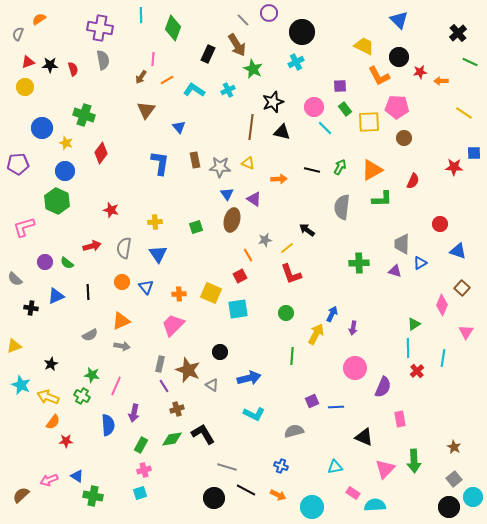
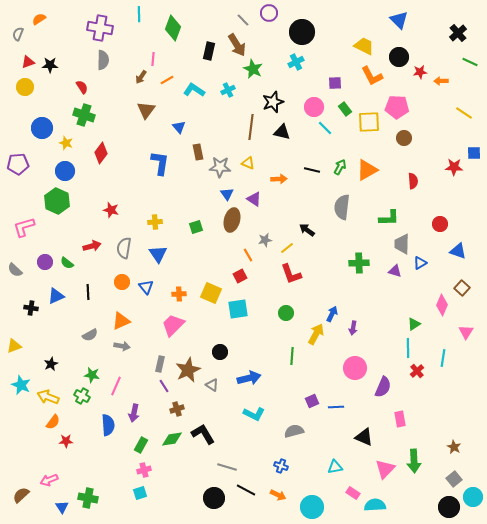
cyan line at (141, 15): moved 2 px left, 1 px up
black rectangle at (208, 54): moved 1 px right, 3 px up; rotated 12 degrees counterclockwise
gray semicircle at (103, 60): rotated 12 degrees clockwise
red semicircle at (73, 69): moved 9 px right, 18 px down; rotated 16 degrees counterclockwise
orange L-shape at (379, 76): moved 7 px left
purple square at (340, 86): moved 5 px left, 3 px up
brown rectangle at (195, 160): moved 3 px right, 8 px up
orange triangle at (372, 170): moved 5 px left
red semicircle at (413, 181): rotated 28 degrees counterclockwise
green L-shape at (382, 199): moved 7 px right, 19 px down
gray semicircle at (15, 279): moved 9 px up
brown star at (188, 370): rotated 25 degrees clockwise
blue triangle at (77, 476): moved 15 px left, 31 px down; rotated 24 degrees clockwise
green cross at (93, 496): moved 5 px left, 2 px down
